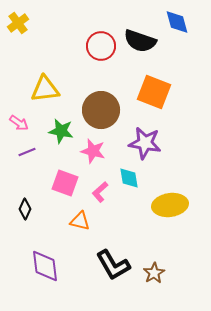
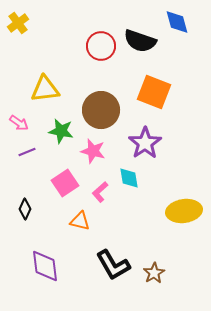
purple star: rotated 28 degrees clockwise
pink square: rotated 36 degrees clockwise
yellow ellipse: moved 14 px right, 6 px down
